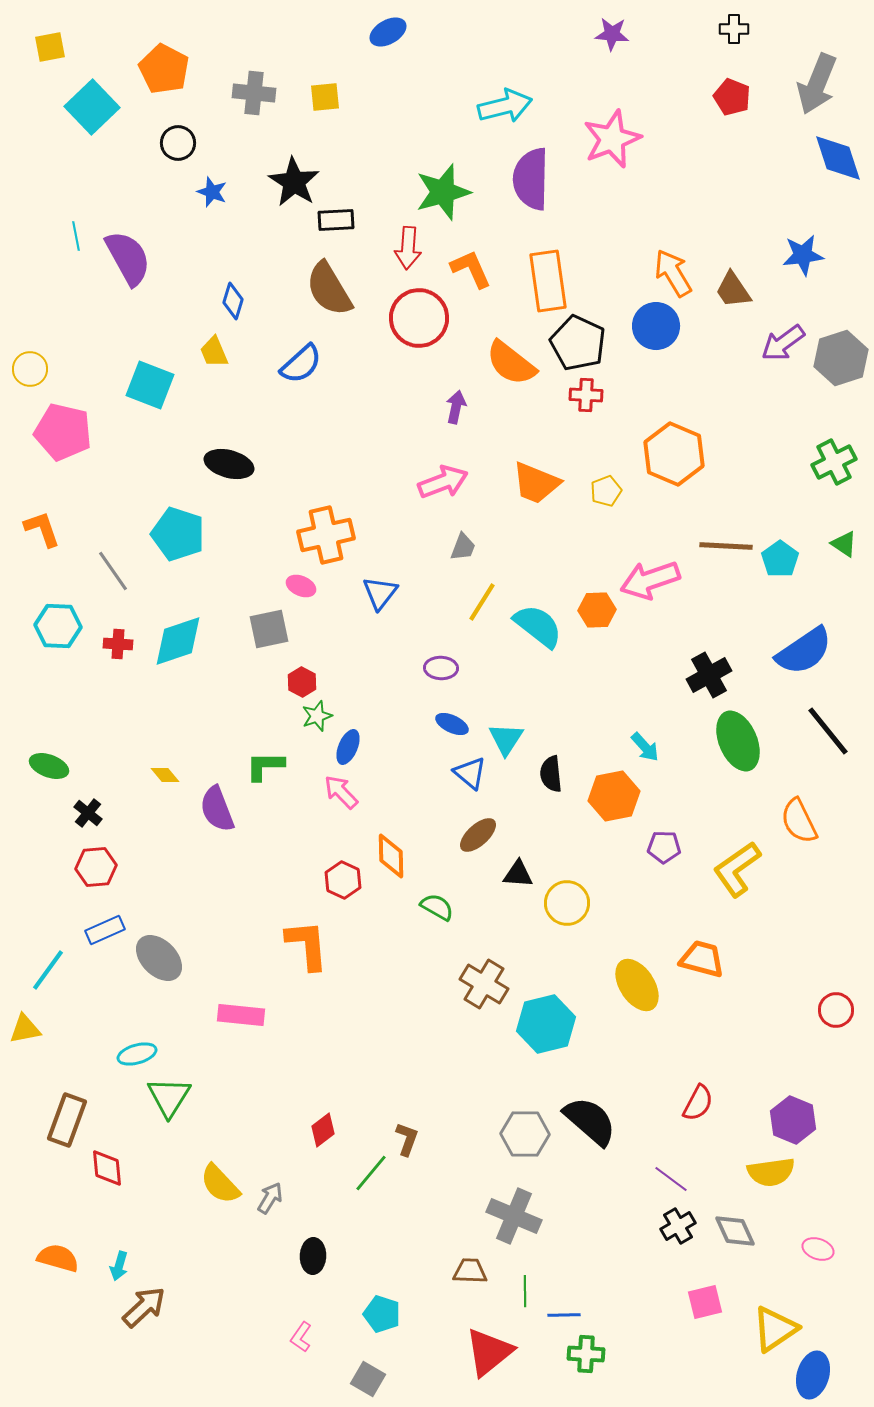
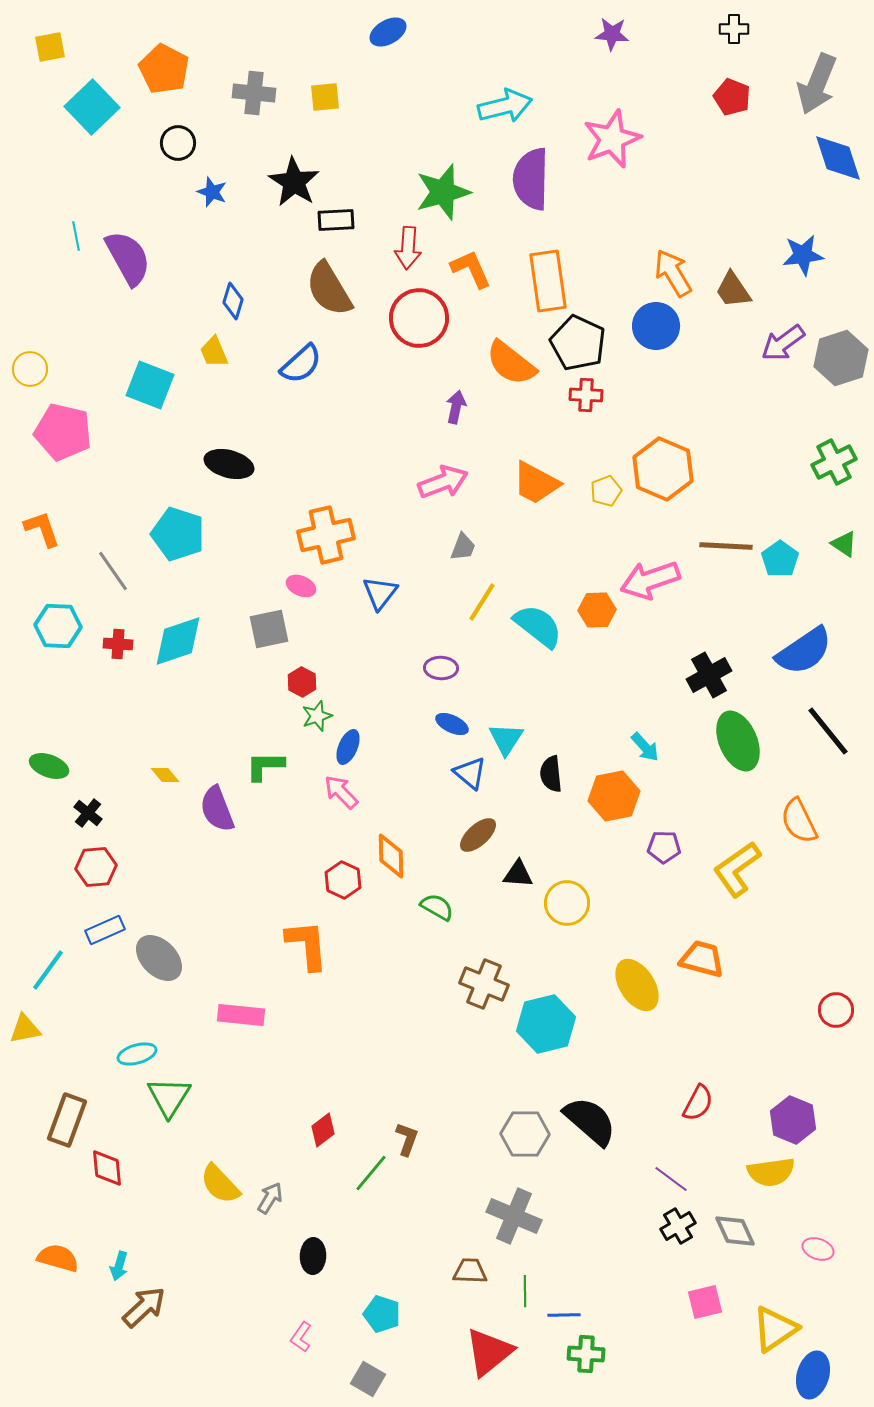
orange hexagon at (674, 454): moved 11 px left, 15 px down
orange trapezoid at (536, 483): rotated 6 degrees clockwise
brown cross at (484, 984): rotated 9 degrees counterclockwise
